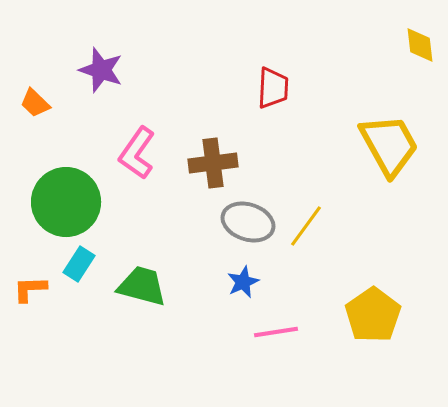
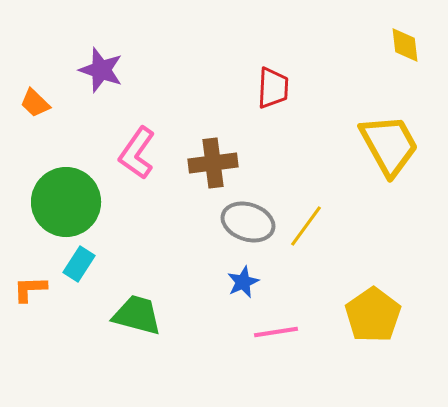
yellow diamond: moved 15 px left
green trapezoid: moved 5 px left, 29 px down
